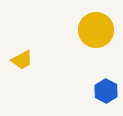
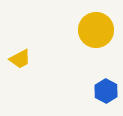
yellow trapezoid: moved 2 px left, 1 px up
